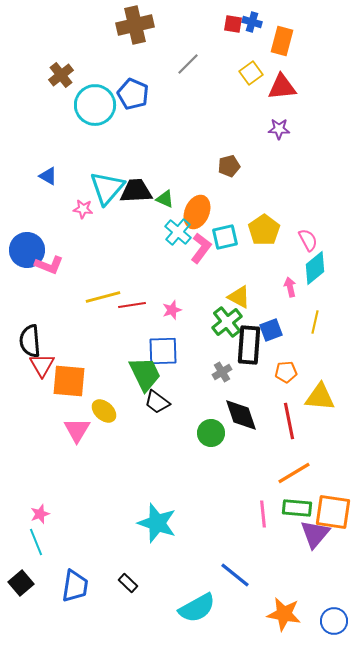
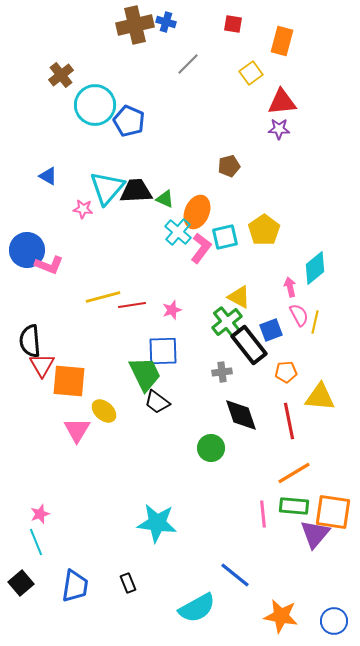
blue cross at (252, 22): moved 86 px left
red triangle at (282, 87): moved 15 px down
blue pentagon at (133, 94): moved 4 px left, 27 px down
pink semicircle at (308, 240): moved 9 px left, 75 px down
black rectangle at (249, 345): rotated 42 degrees counterclockwise
gray cross at (222, 372): rotated 24 degrees clockwise
green circle at (211, 433): moved 15 px down
green rectangle at (297, 508): moved 3 px left, 2 px up
cyan star at (157, 523): rotated 12 degrees counterclockwise
black rectangle at (128, 583): rotated 24 degrees clockwise
orange star at (284, 614): moved 3 px left, 2 px down
